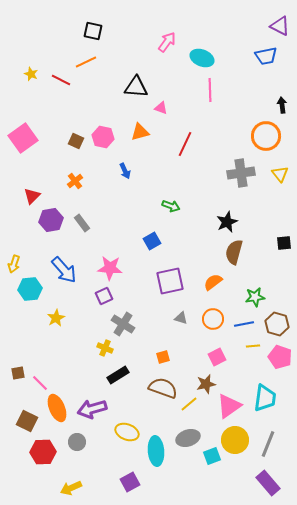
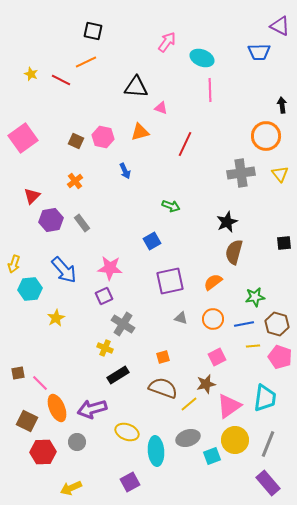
blue trapezoid at (266, 56): moved 7 px left, 4 px up; rotated 10 degrees clockwise
